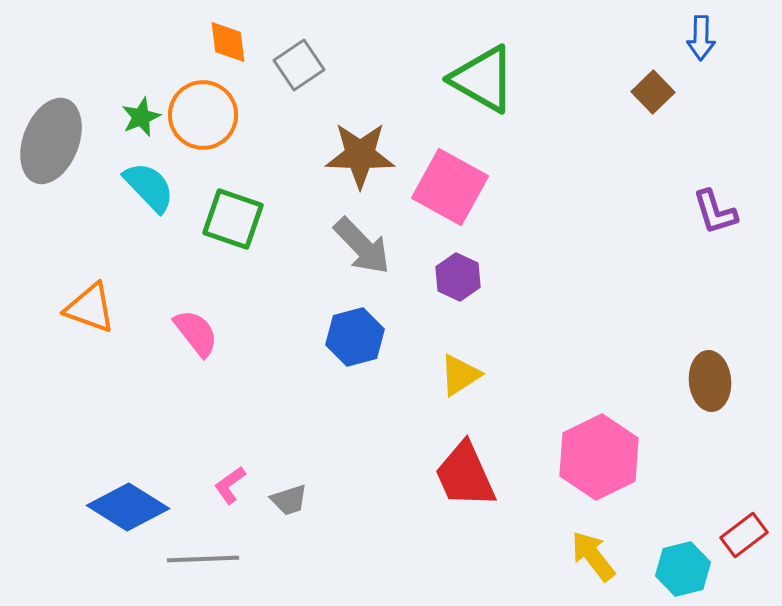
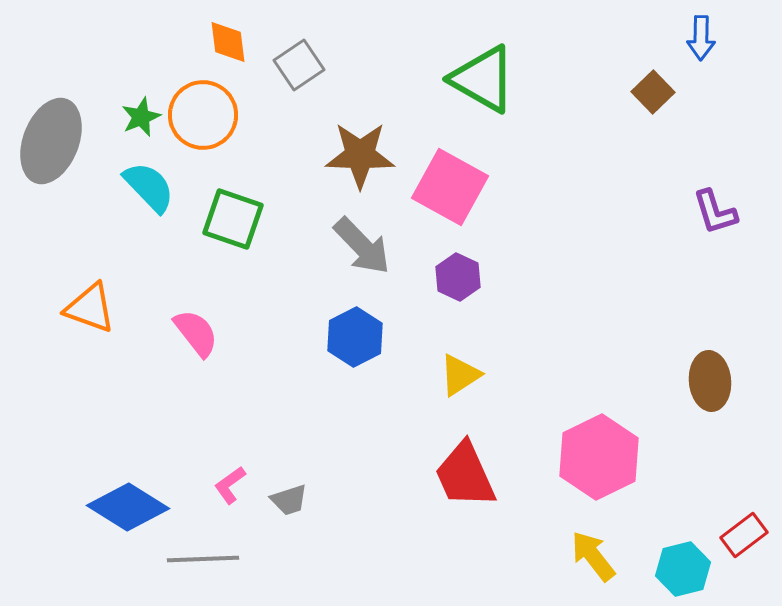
blue hexagon: rotated 12 degrees counterclockwise
